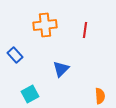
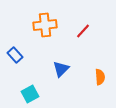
red line: moved 2 px left, 1 px down; rotated 35 degrees clockwise
orange semicircle: moved 19 px up
